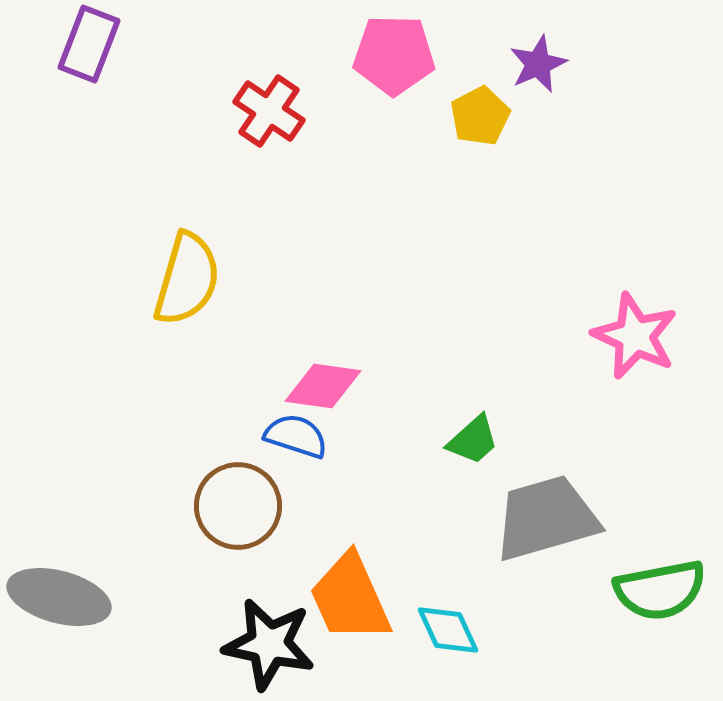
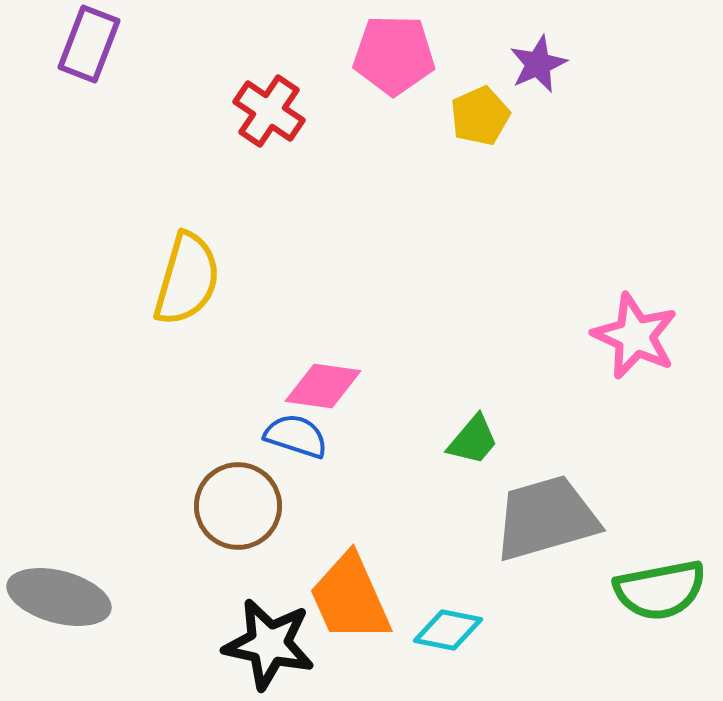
yellow pentagon: rotated 4 degrees clockwise
green trapezoid: rotated 8 degrees counterclockwise
cyan diamond: rotated 54 degrees counterclockwise
